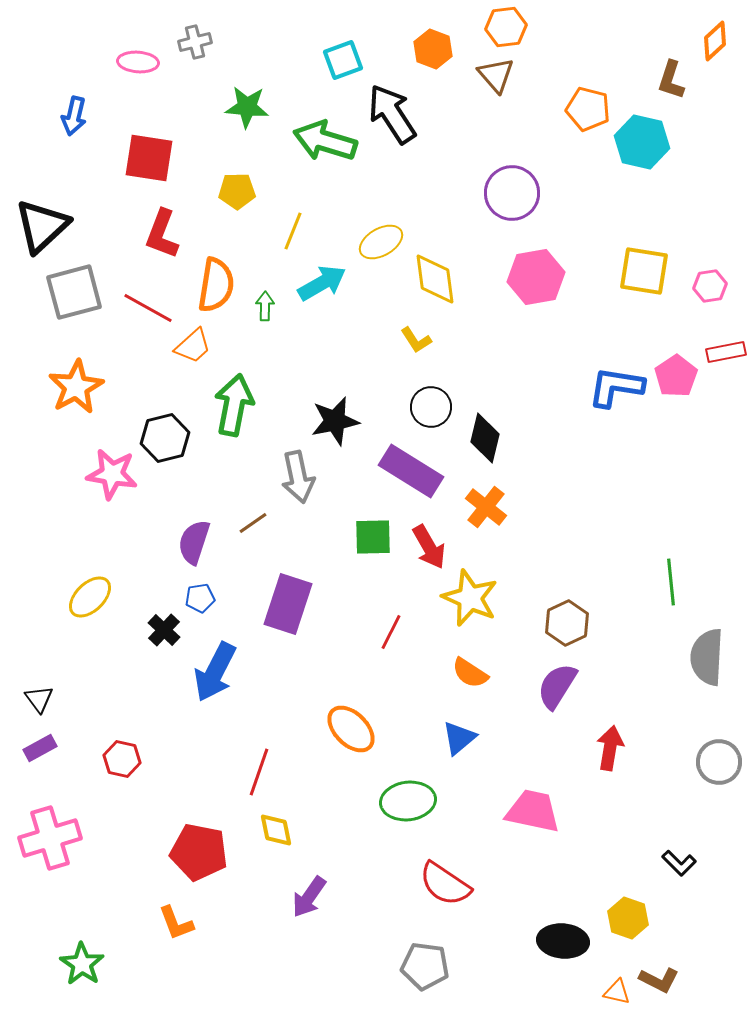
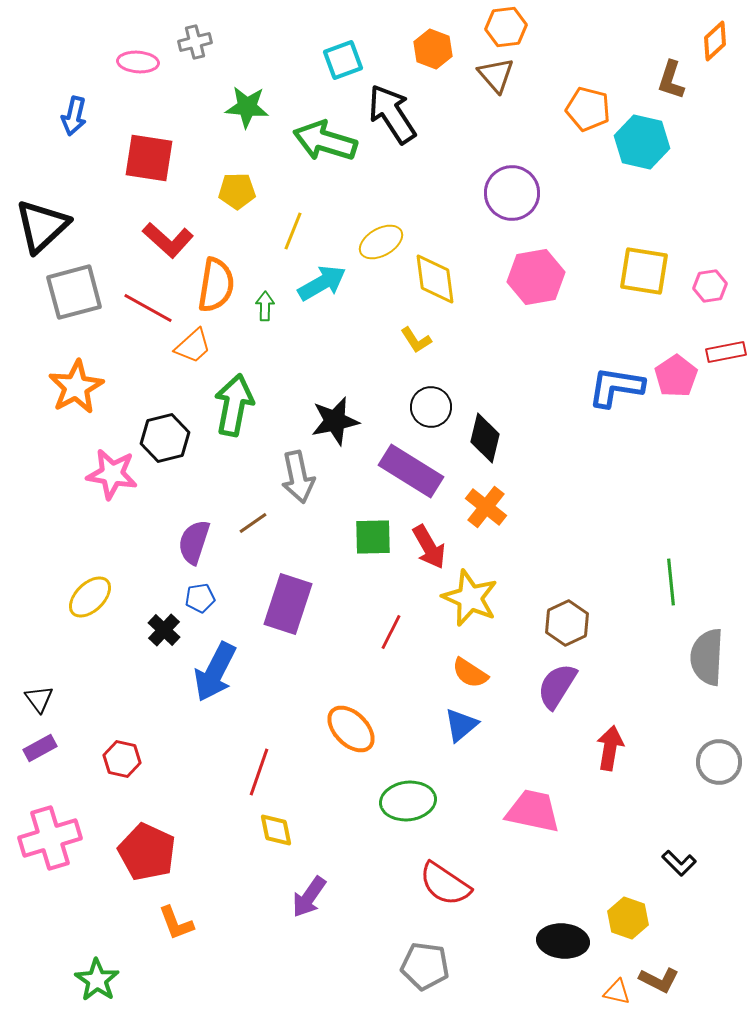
red L-shape at (162, 234): moved 6 px right, 6 px down; rotated 69 degrees counterclockwise
blue triangle at (459, 738): moved 2 px right, 13 px up
red pentagon at (199, 852): moved 52 px left; rotated 14 degrees clockwise
green star at (82, 964): moved 15 px right, 16 px down
